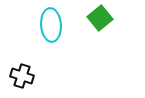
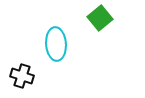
cyan ellipse: moved 5 px right, 19 px down
